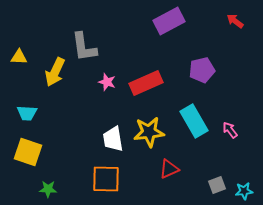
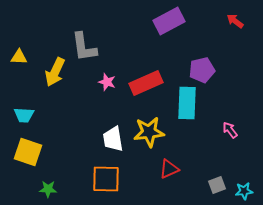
cyan trapezoid: moved 3 px left, 2 px down
cyan rectangle: moved 7 px left, 18 px up; rotated 32 degrees clockwise
